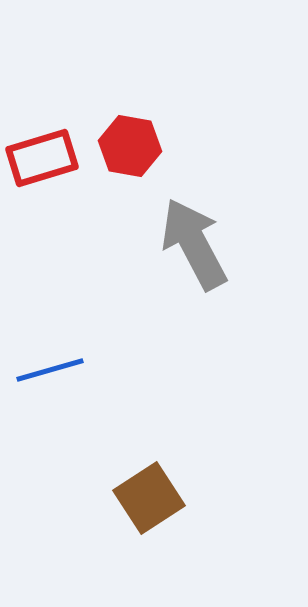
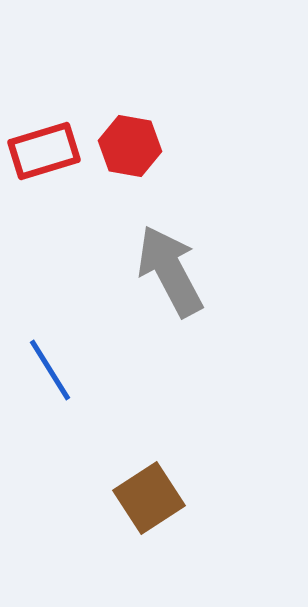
red rectangle: moved 2 px right, 7 px up
gray arrow: moved 24 px left, 27 px down
blue line: rotated 74 degrees clockwise
